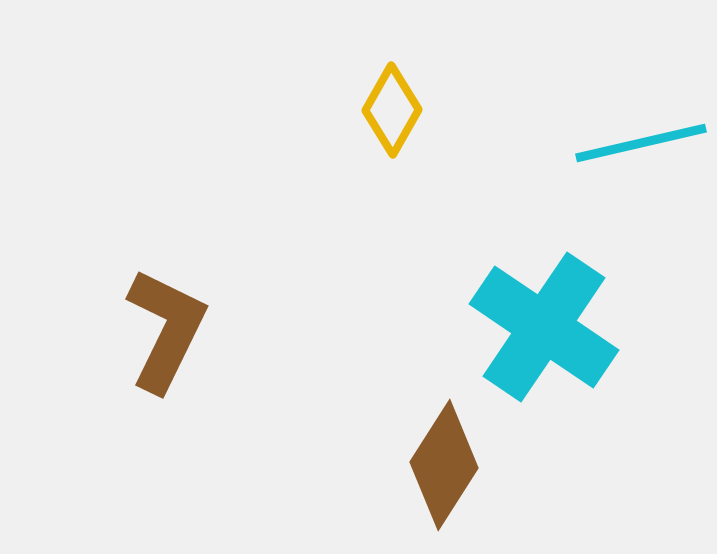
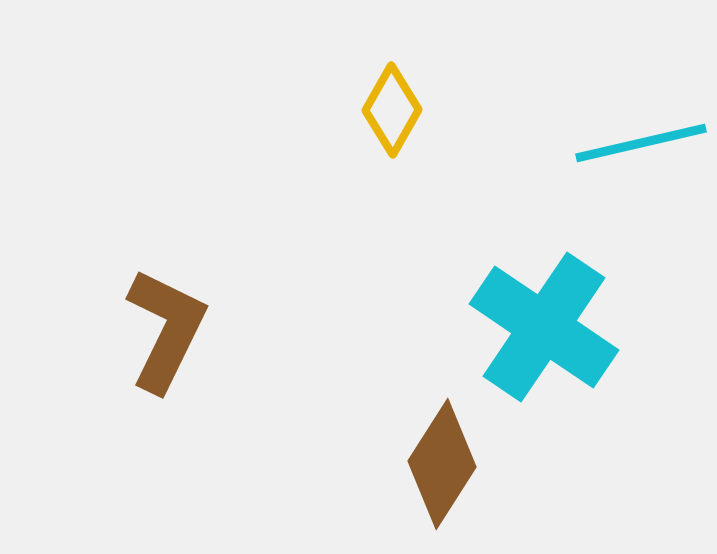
brown diamond: moved 2 px left, 1 px up
